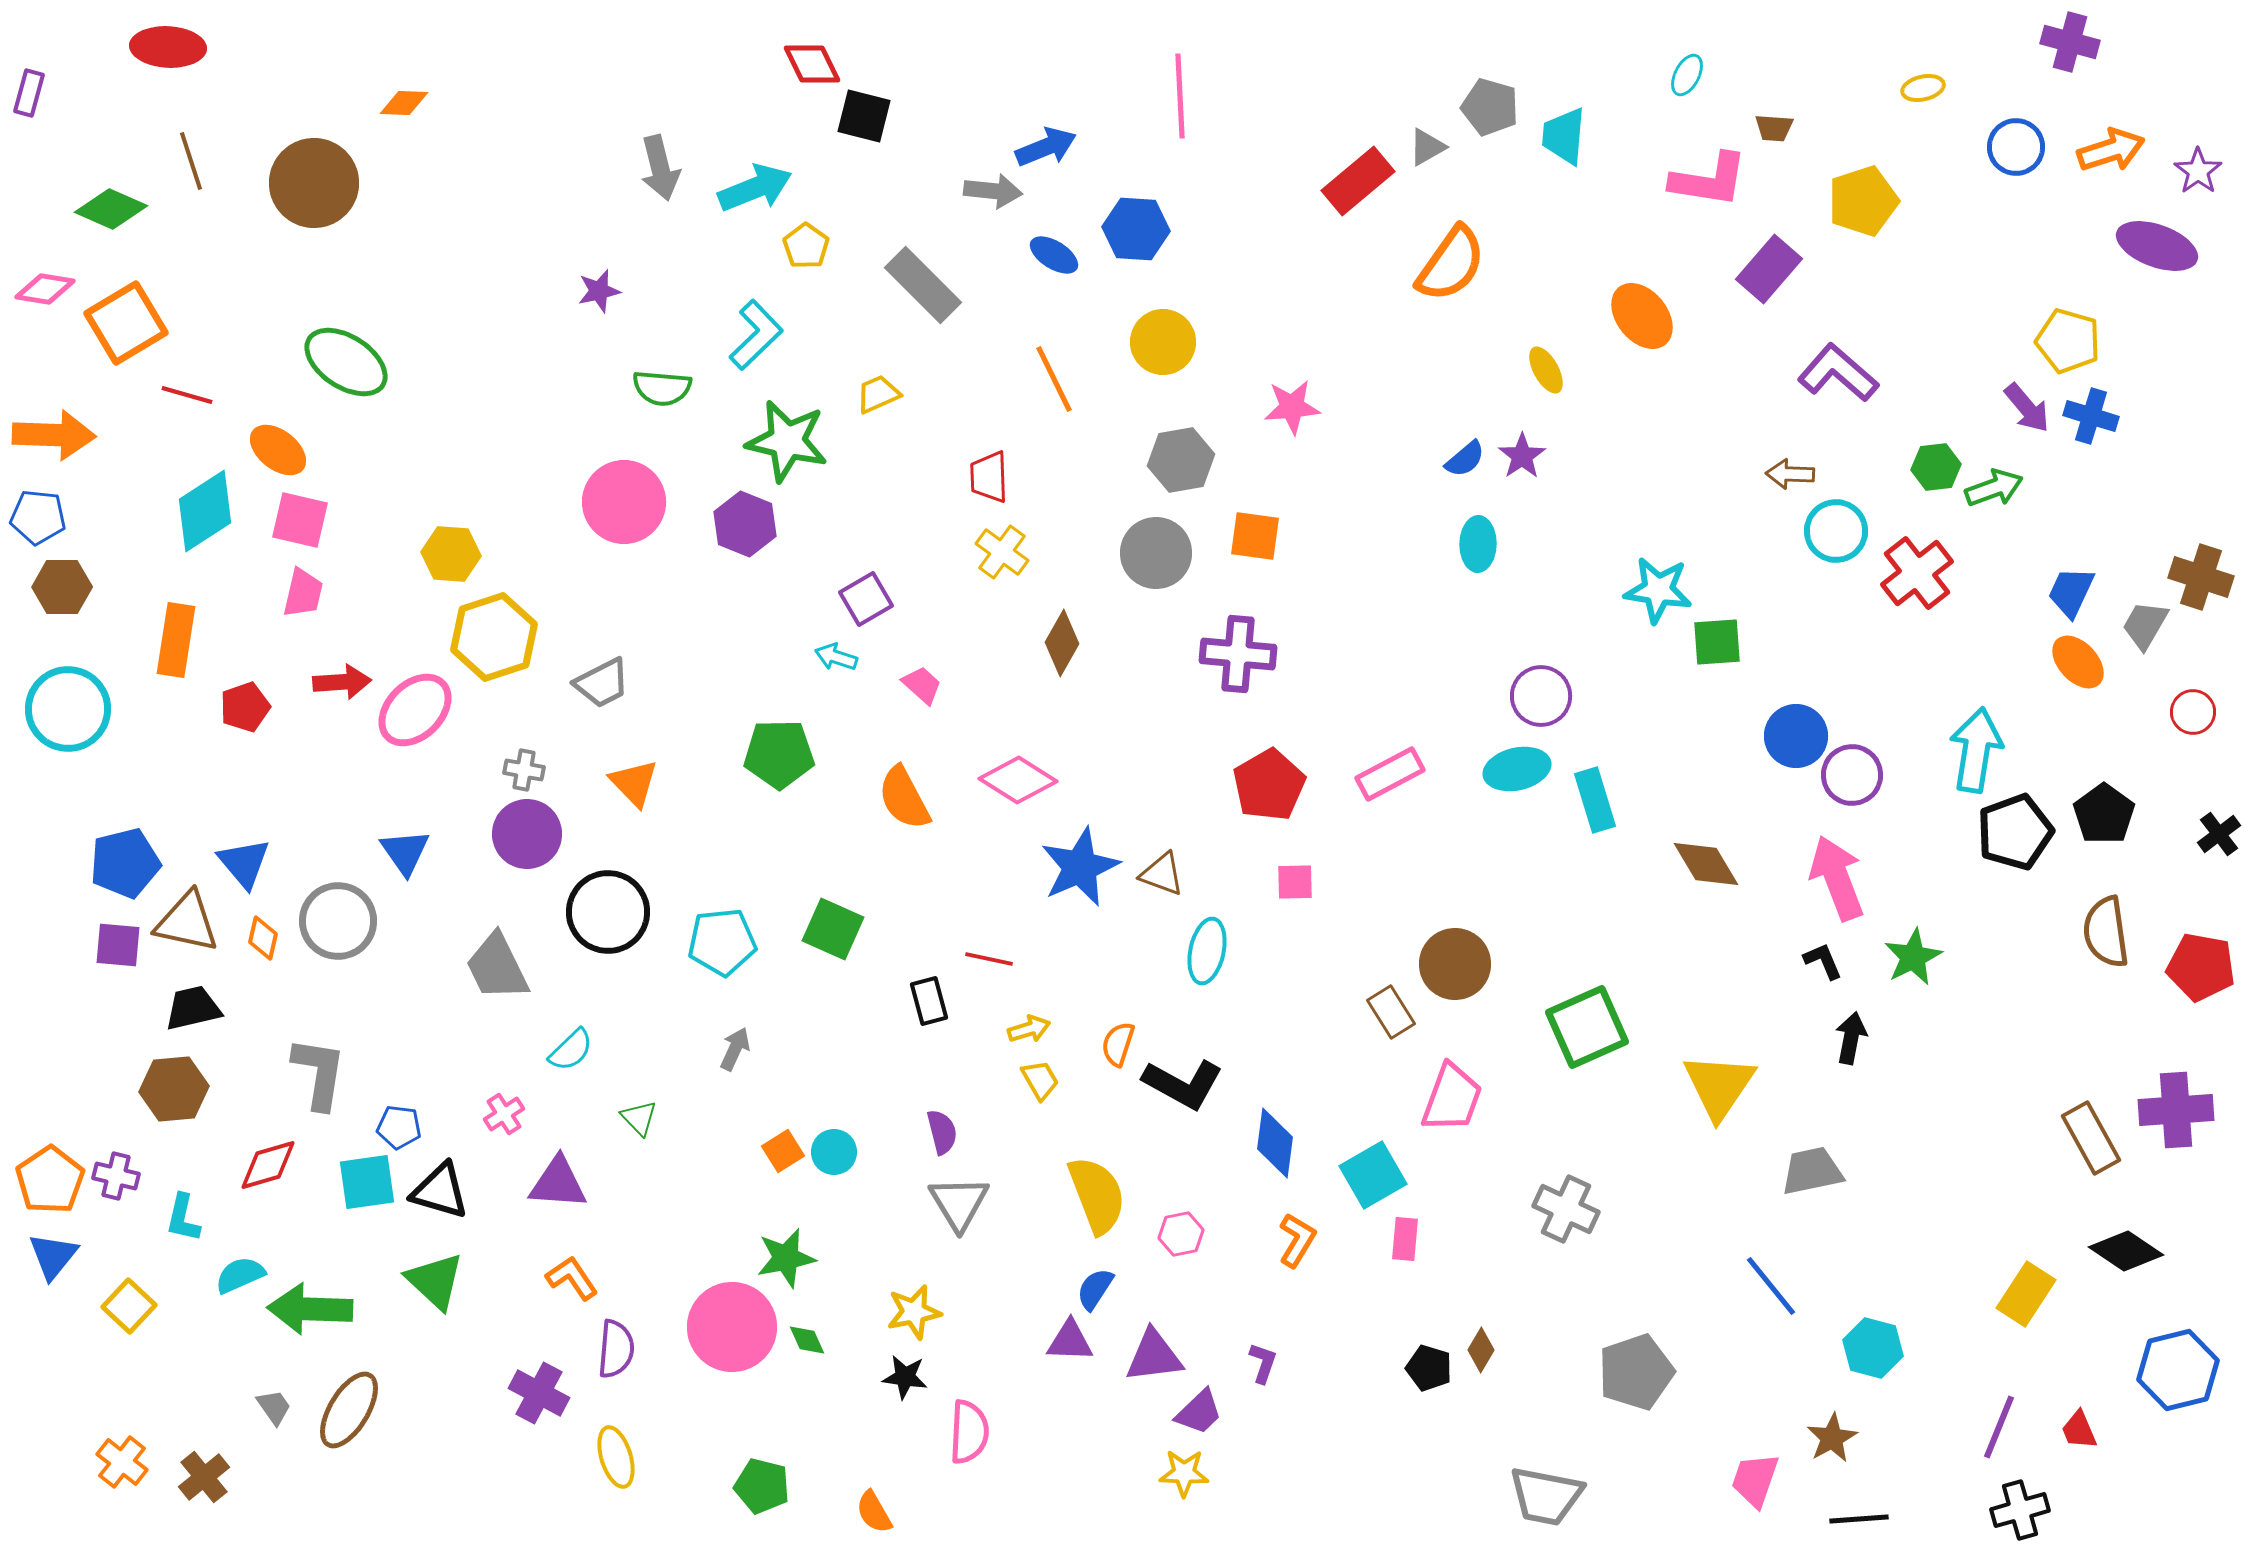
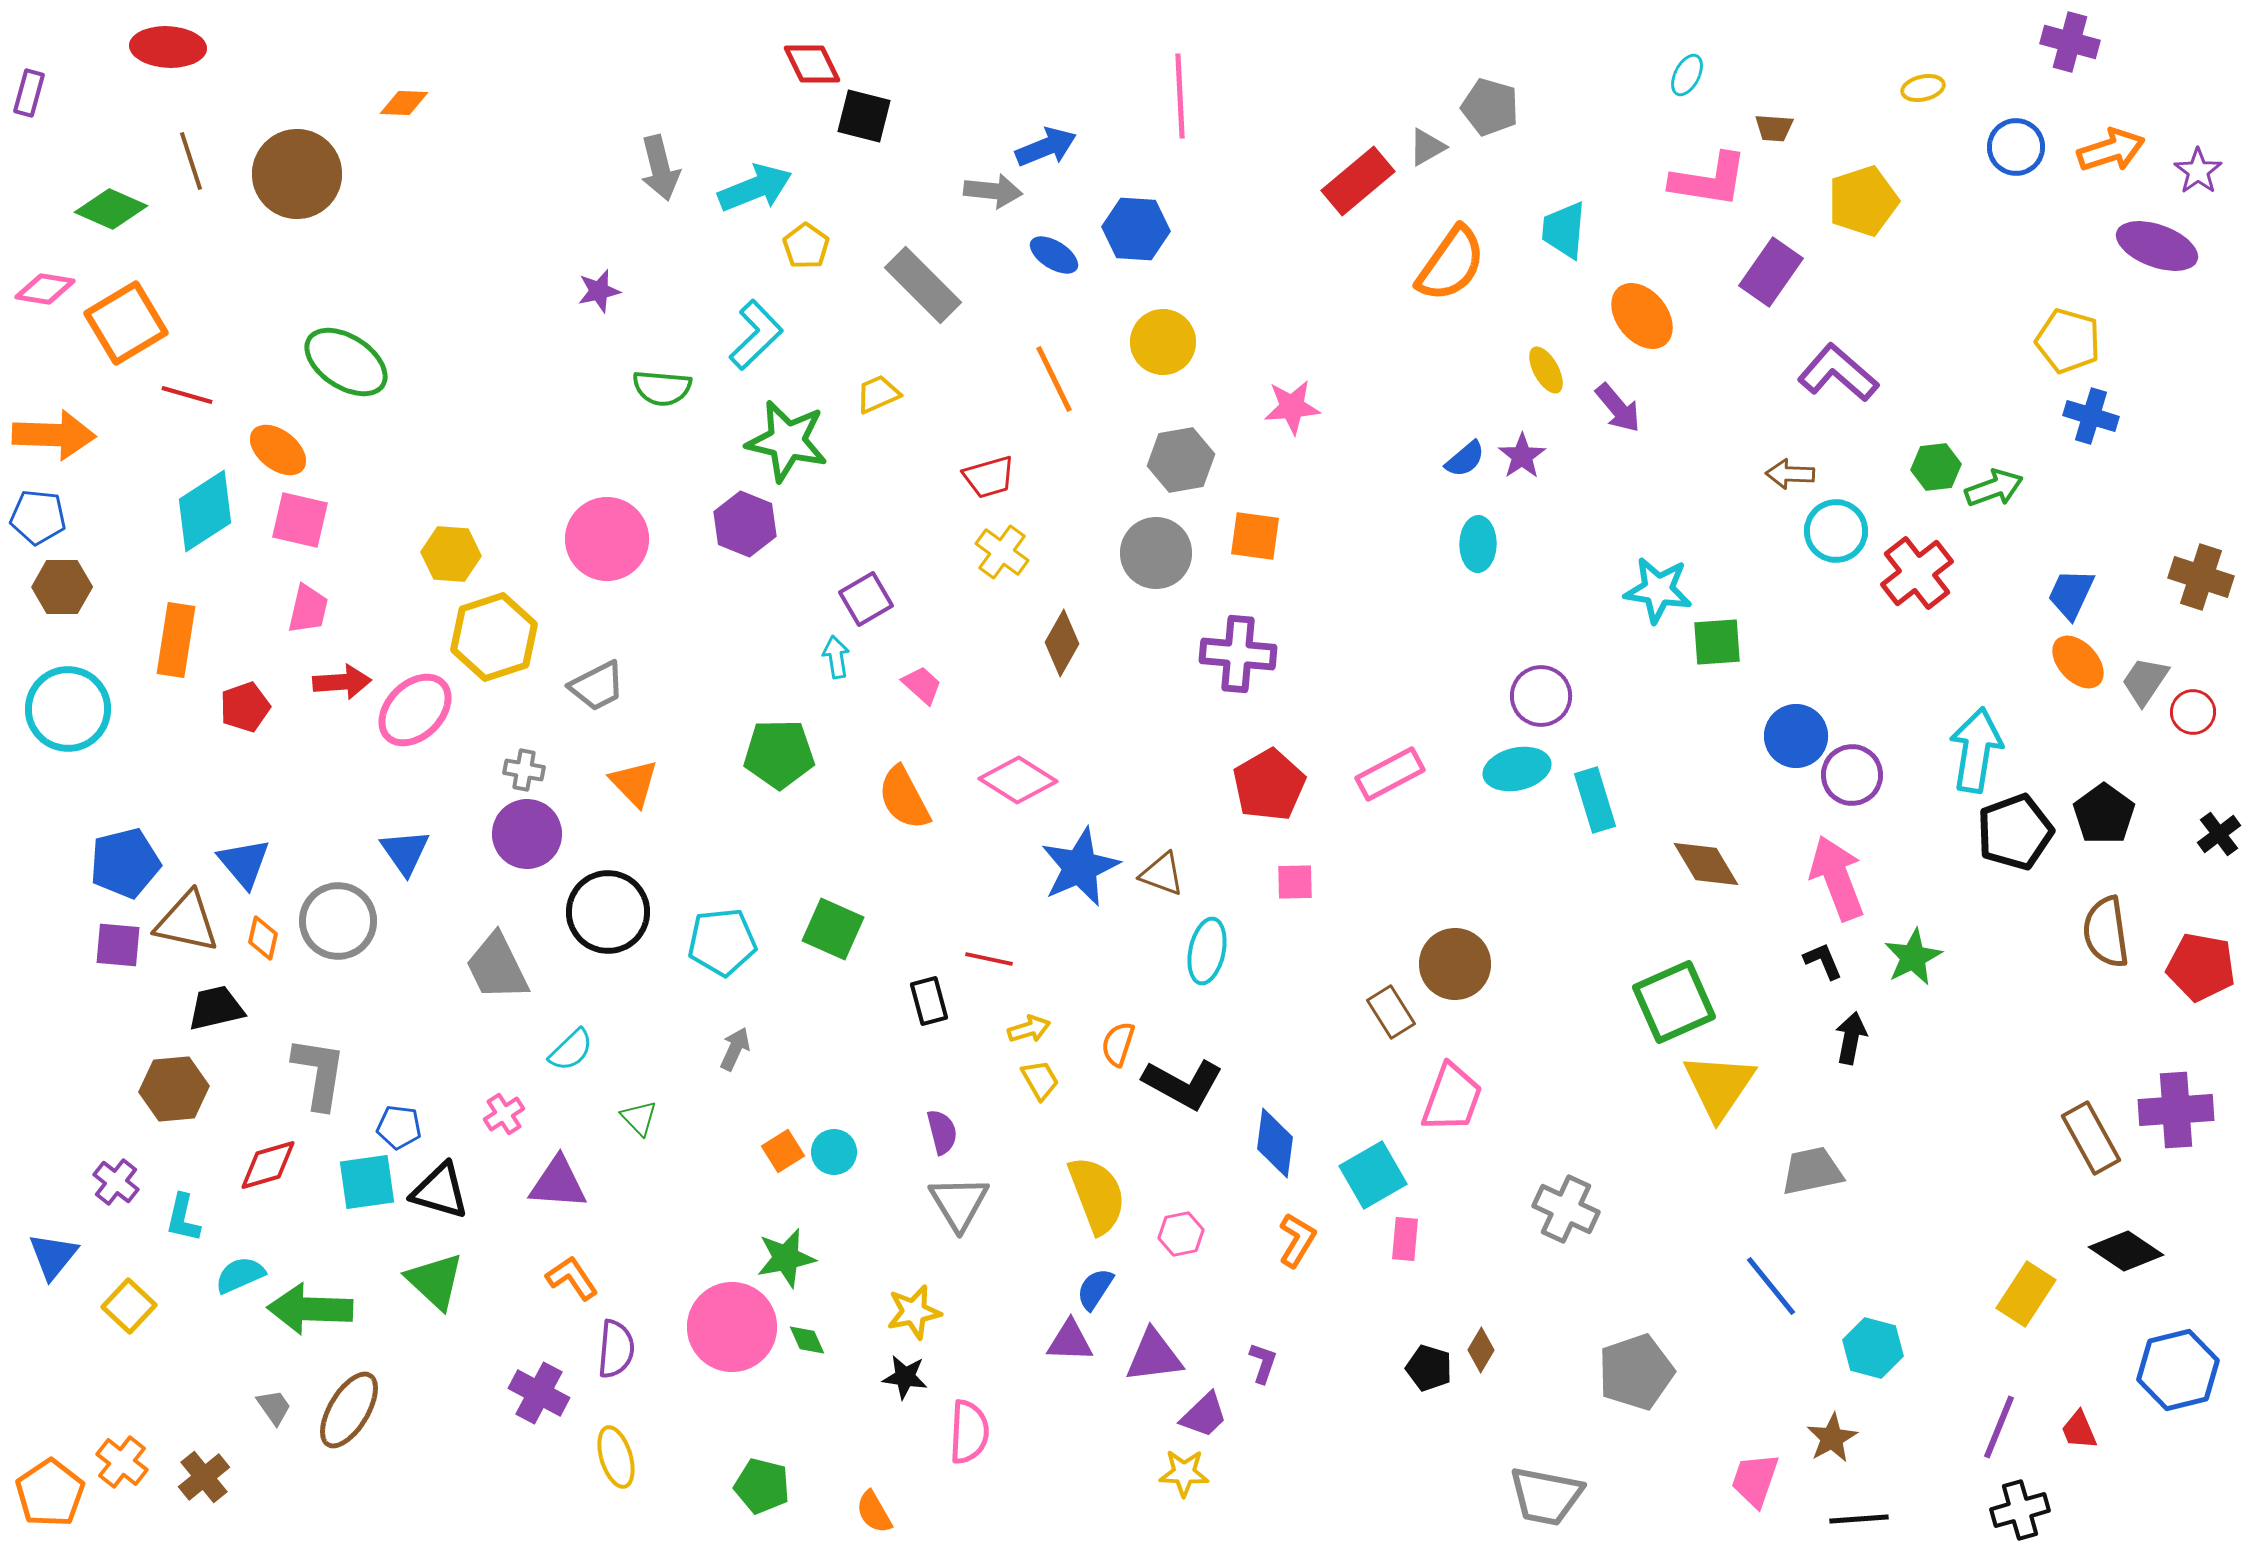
cyan trapezoid at (1564, 136): moved 94 px down
brown circle at (314, 183): moved 17 px left, 9 px up
purple rectangle at (1769, 269): moved 2 px right, 3 px down; rotated 6 degrees counterclockwise
purple arrow at (2027, 408): moved 409 px left
red trapezoid at (989, 477): rotated 104 degrees counterclockwise
pink circle at (624, 502): moved 17 px left, 37 px down
blue trapezoid at (2071, 592): moved 2 px down
pink trapezoid at (303, 593): moved 5 px right, 16 px down
gray trapezoid at (2145, 625): moved 56 px down; rotated 4 degrees clockwise
cyan arrow at (836, 657): rotated 63 degrees clockwise
gray trapezoid at (602, 683): moved 5 px left, 3 px down
black trapezoid at (193, 1008): moved 23 px right
green square at (1587, 1027): moved 87 px right, 25 px up
purple cross at (116, 1176): moved 6 px down; rotated 24 degrees clockwise
orange pentagon at (50, 1180): moved 313 px down
purple trapezoid at (1199, 1412): moved 5 px right, 3 px down
